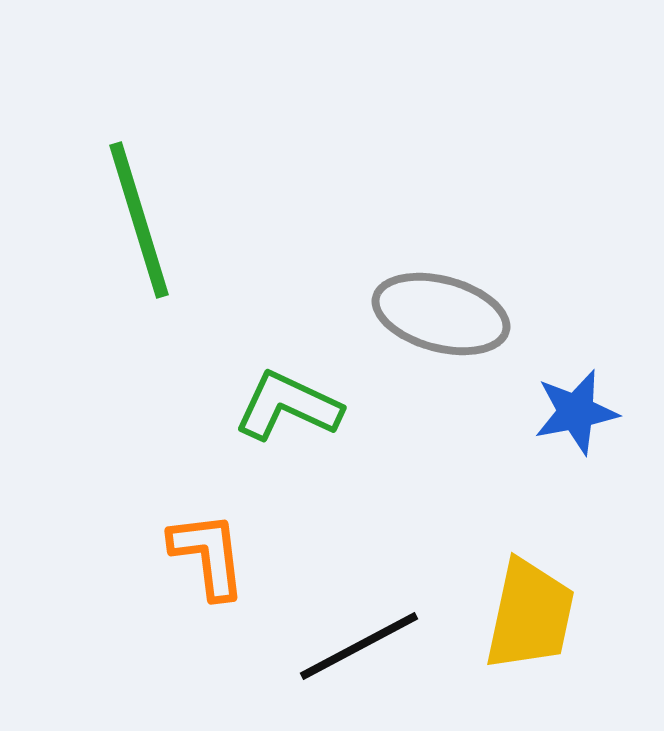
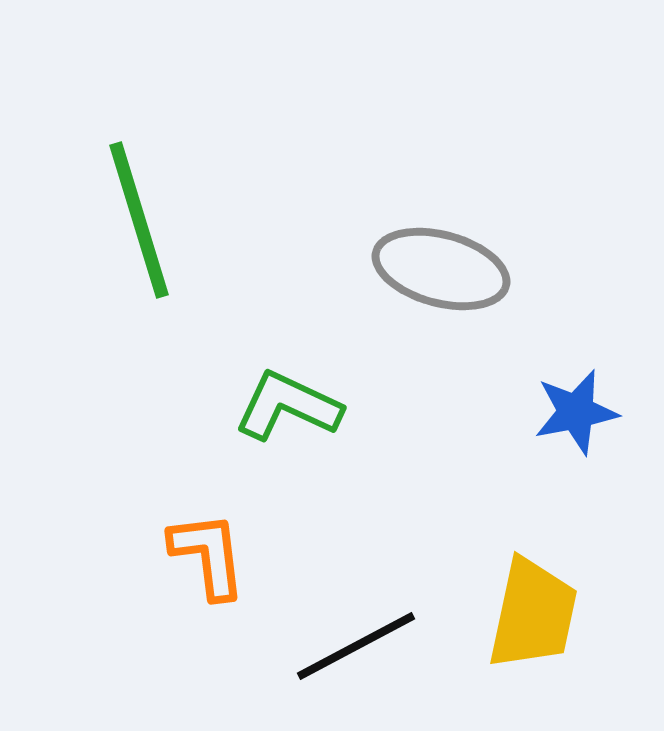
gray ellipse: moved 45 px up
yellow trapezoid: moved 3 px right, 1 px up
black line: moved 3 px left
